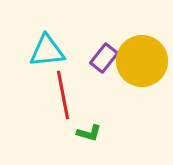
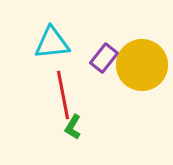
cyan triangle: moved 5 px right, 8 px up
yellow circle: moved 4 px down
green L-shape: moved 16 px left, 6 px up; rotated 105 degrees clockwise
